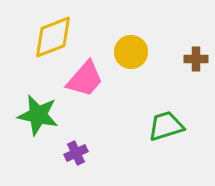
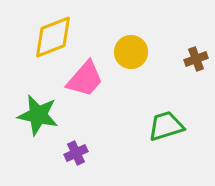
brown cross: rotated 20 degrees counterclockwise
